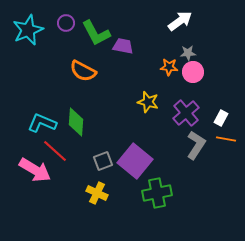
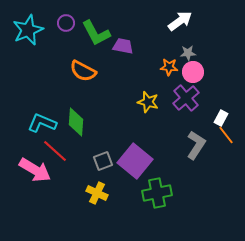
purple cross: moved 15 px up
orange line: moved 4 px up; rotated 42 degrees clockwise
